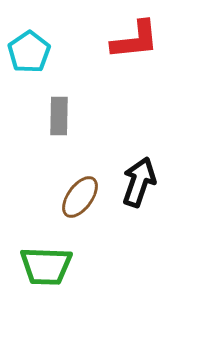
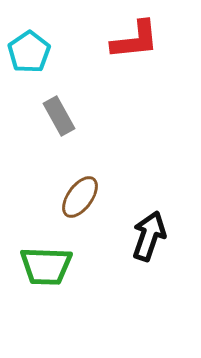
gray rectangle: rotated 30 degrees counterclockwise
black arrow: moved 10 px right, 54 px down
